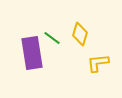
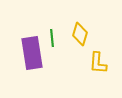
green line: rotated 48 degrees clockwise
yellow L-shape: rotated 80 degrees counterclockwise
